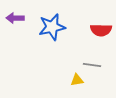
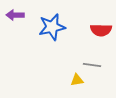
purple arrow: moved 3 px up
